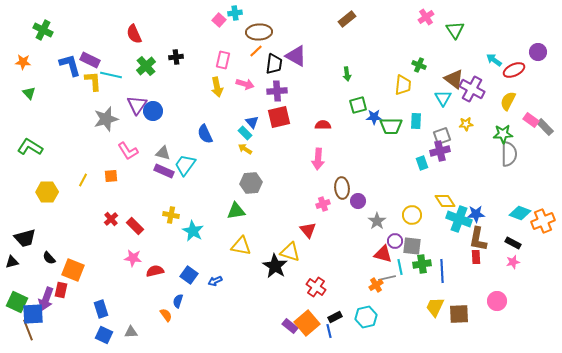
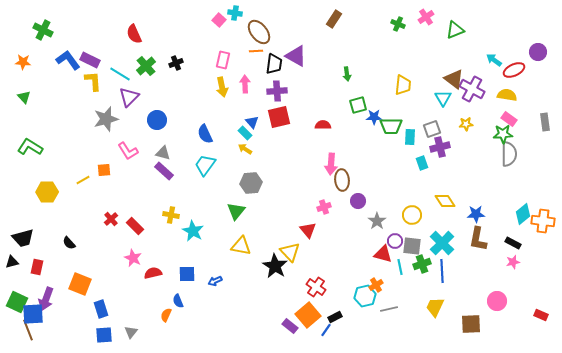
cyan cross at (235, 13): rotated 16 degrees clockwise
brown rectangle at (347, 19): moved 13 px left; rotated 18 degrees counterclockwise
green triangle at (455, 30): rotated 42 degrees clockwise
brown ellipse at (259, 32): rotated 55 degrees clockwise
orange line at (256, 51): rotated 40 degrees clockwise
black cross at (176, 57): moved 6 px down; rotated 16 degrees counterclockwise
blue L-shape at (70, 65): moved 2 px left, 5 px up; rotated 20 degrees counterclockwise
green cross at (419, 65): moved 21 px left, 41 px up
cyan line at (111, 75): moved 9 px right, 1 px up; rotated 20 degrees clockwise
pink arrow at (245, 84): rotated 108 degrees counterclockwise
yellow arrow at (217, 87): moved 5 px right
green triangle at (29, 93): moved 5 px left, 4 px down
yellow semicircle at (508, 101): moved 1 px left, 6 px up; rotated 72 degrees clockwise
purple triangle at (137, 105): moved 8 px left, 8 px up; rotated 10 degrees clockwise
blue circle at (153, 111): moved 4 px right, 9 px down
pink rectangle at (531, 120): moved 22 px left, 1 px up
cyan rectangle at (416, 121): moved 6 px left, 16 px down
gray rectangle at (545, 127): moved 5 px up; rotated 36 degrees clockwise
gray square at (442, 136): moved 10 px left, 7 px up
purple cross at (440, 151): moved 4 px up
pink arrow at (318, 159): moved 13 px right, 5 px down
cyan trapezoid at (185, 165): moved 20 px right
purple rectangle at (164, 171): rotated 18 degrees clockwise
orange square at (111, 176): moved 7 px left, 6 px up
yellow line at (83, 180): rotated 32 degrees clockwise
brown ellipse at (342, 188): moved 8 px up
pink cross at (323, 204): moved 1 px right, 3 px down
green triangle at (236, 211): rotated 42 degrees counterclockwise
cyan diamond at (520, 213): moved 3 px right, 1 px down; rotated 60 degrees counterclockwise
cyan cross at (459, 219): moved 17 px left, 24 px down; rotated 25 degrees clockwise
orange cross at (543, 221): rotated 30 degrees clockwise
black trapezoid at (25, 238): moved 2 px left
yellow triangle at (290, 252): rotated 30 degrees clockwise
red rectangle at (476, 257): moved 65 px right, 58 px down; rotated 64 degrees counterclockwise
black semicircle at (49, 258): moved 20 px right, 15 px up
pink star at (133, 258): rotated 18 degrees clockwise
green cross at (422, 264): rotated 12 degrees counterclockwise
orange square at (73, 270): moved 7 px right, 14 px down
red semicircle at (155, 271): moved 2 px left, 2 px down
blue square at (189, 275): moved 2 px left, 1 px up; rotated 36 degrees counterclockwise
gray line at (387, 278): moved 2 px right, 31 px down
red rectangle at (61, 290): moved 24 px left, 23 px up
blue semicircle at (178, 301): rotated 40 degrees counterclockwise
brown square at (459, 314): moved 12 px right, 10 px down
orange semicircle at (166, 315): rotated 120 degrees counterclockwise
cyan hexagon at (366, 317): moved 1 px left, 21 px up
orange square at (307, 323): moved 1 px right, 8 px up
blue line at (329, 331): moved 3 px left, 1 px up; rotated 48 degrees clockwise
gray triangle at (131, 332): rotated 48 degrees counterclockwise
blue square at (104, 335): rotated 30 degrees counterclockwise
